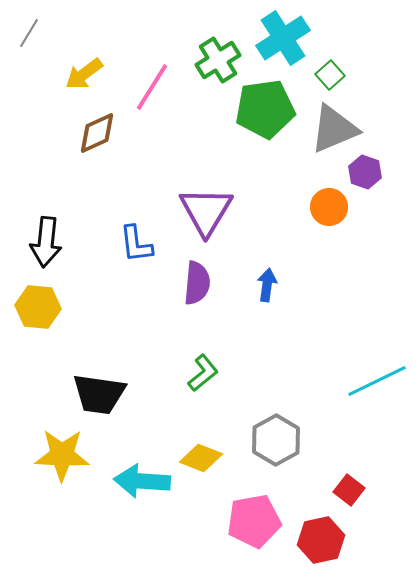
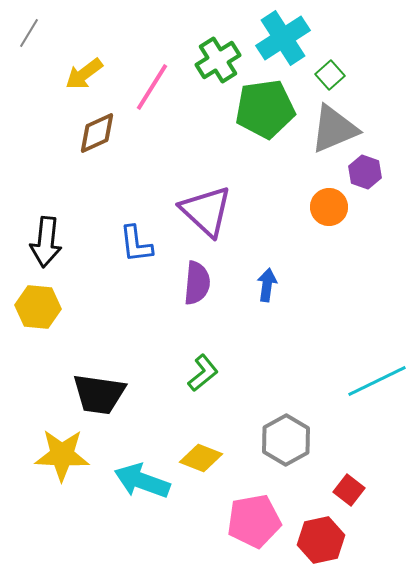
purple triangle: rotated 18 degrees counterclockwise
gray hexagon: moved 10 px right
cyan arrow: rotated 16 degrees clockwise
